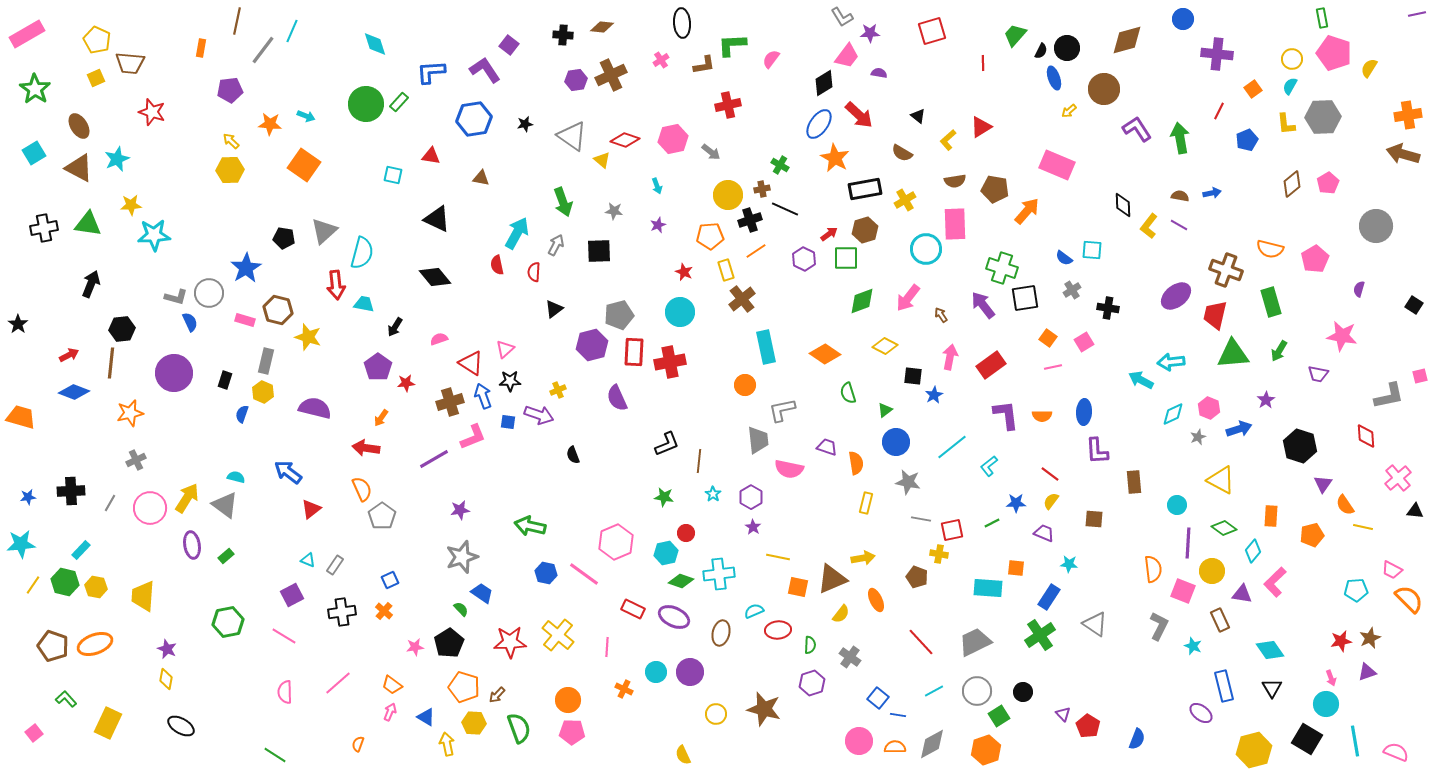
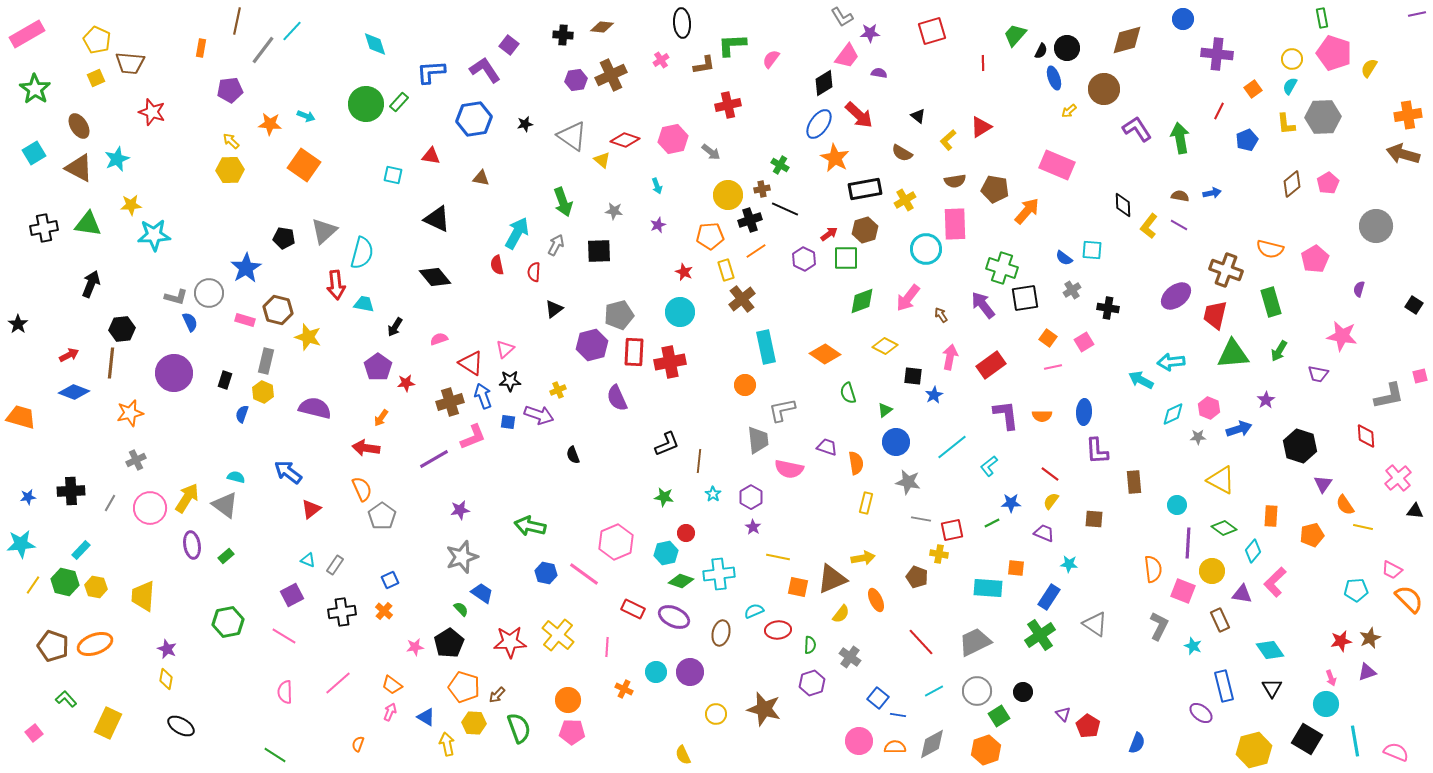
cyan line at (292, 31): rotated 20 degrees clockwise
gray star at (1198, 437): rotated 21 degrees clockwise
blue star at (1016, 503): moved 5 px left
blue semicircle at (1137, 739): moved 4 px down
